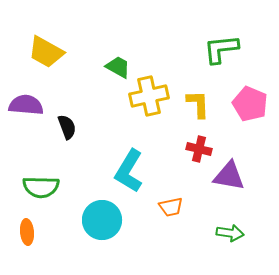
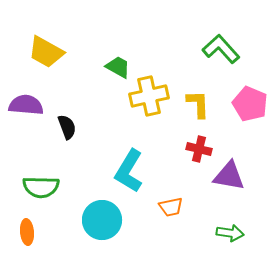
green L-shape: rotated 54 degrees clockwise
